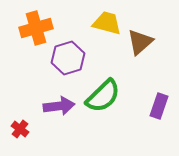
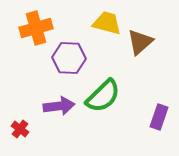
purple hexagon: moved 1 px right; rotated 20 degrees clockwise
purple rectangle: moved 11 px down
